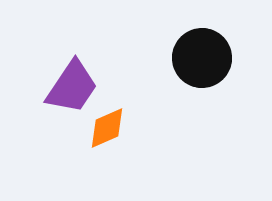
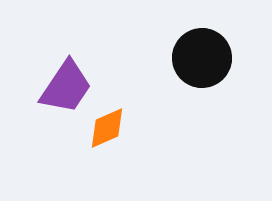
purple trapezoid: moved 6 px left
